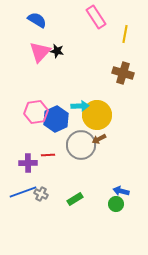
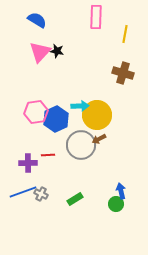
pink rectangle: rotated 35 degrees clockwise
blue arrow: rotated 63 degrees clockwise
